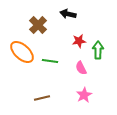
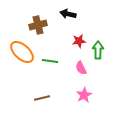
brown cross: rotated 30 degrees clockwise
